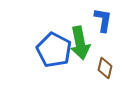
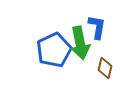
blue L-shape: moved 6 px left, 7 px down
blue pentagon: rotated 20 degrees clockwise
